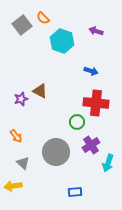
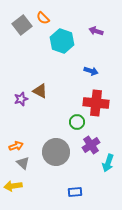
orange arrow: moved 10 px down; rotated 72 degrees counterclockwise
